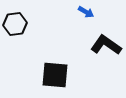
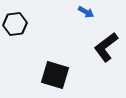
black L-shape: moved 2 px down; rotated 72 degrees counterclockwise
black square: rotated 12 degrees clockwise
